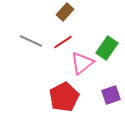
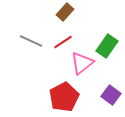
green rectangle: moved 2 px up
purple square: rotated 36 degrees counterclockwise
